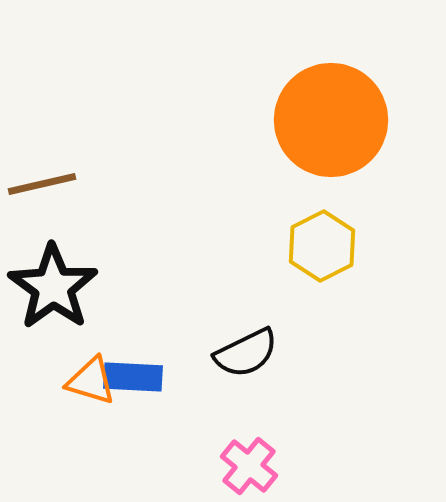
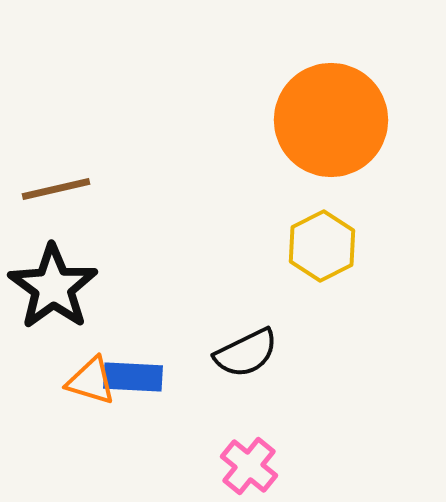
brown line: moved 14 px right, 5 px down
